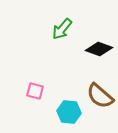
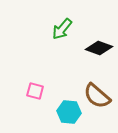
black diamond: moved 1 px up
brown semicircle: moved 3 px left
